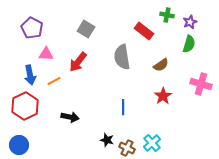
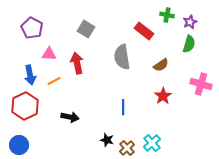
pink triangle: moved 3 px right
red arrow: moved 1 px left, 1 px down; rotated 130 degrees clockwise
brown cross: rotated 21 degrees clockwise
